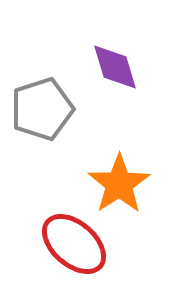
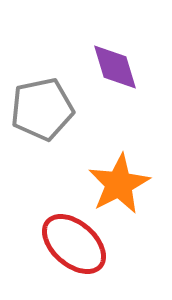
gray pentagon: rotated 6 degrees clockwise
orange star: rotated 6 degrees clockwise
